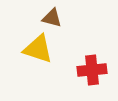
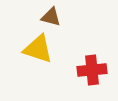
brown triangle: moved 1 px left, 1 px up
